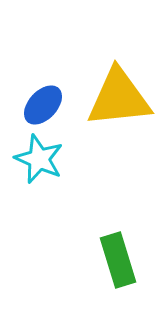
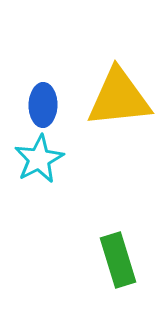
blue ellipse: rotated 42 degrees counterclockwise
cyan star: rotated 21 degrees clockwise
